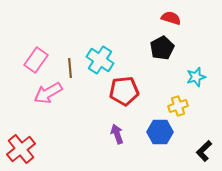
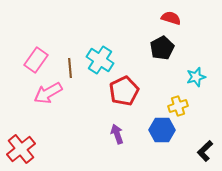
red pentagon: rotated 20 degrees counterclockwise
blue hexagon: moved 2 px right, 2 px up
black L-shape: moved 1 px right
